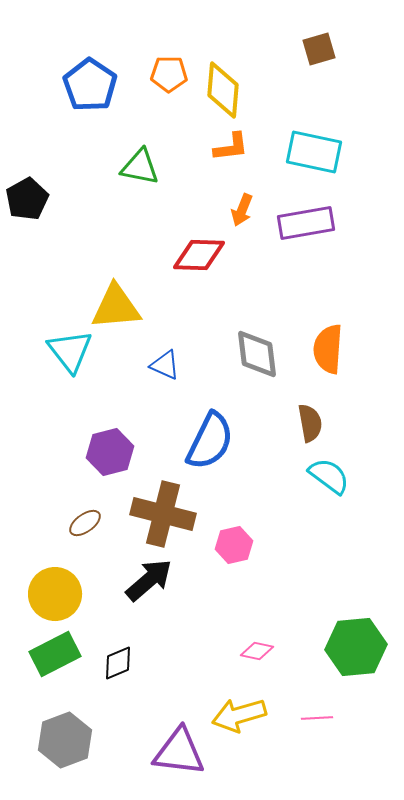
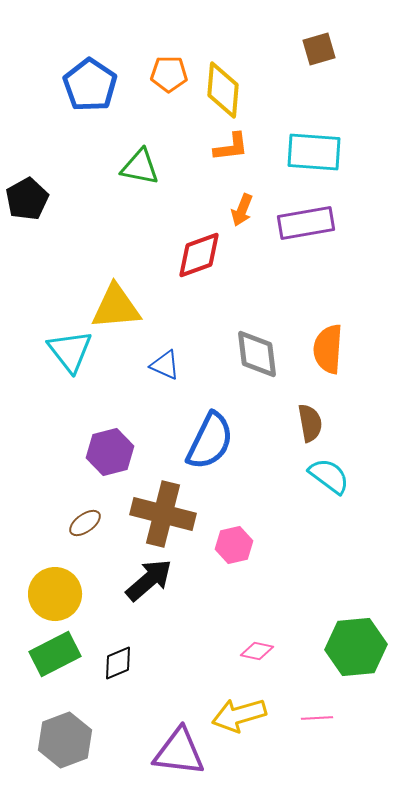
cyan rectangle: rotated 8 degrees counterclockwise
red diamond: rotated 22 degrees counterclockwise
